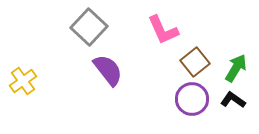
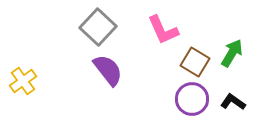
gray square: moved 9 px right
brown square: rotated 20 degrees counterclockwise
green arrow: moved 4 px left, 15 px up
black L-shape: moved 2 px down
